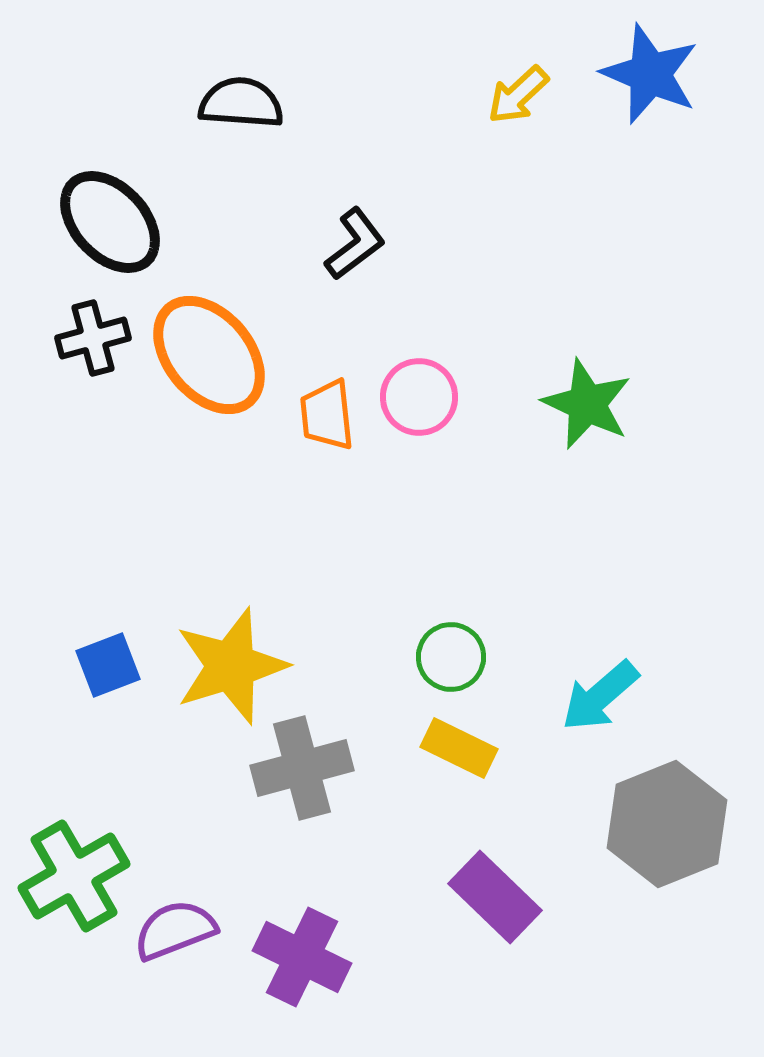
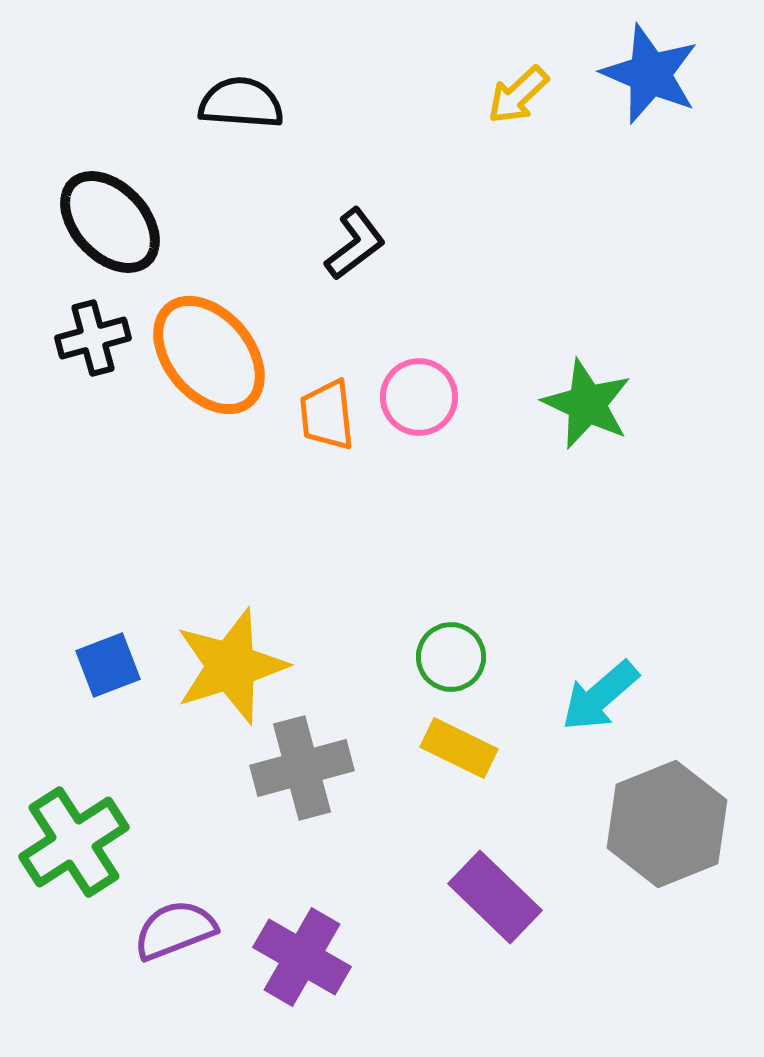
green cross: moved 34 px up; rotated 3 degrees counterclockwise
purple cross: rotated 4 degrees clockwise
